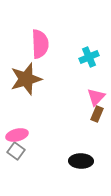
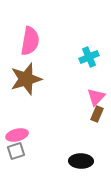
pink semicircle: moved 10 px left, 3 px up; rotated 12 degrees clockwise
gray square: rotated 36 degrees clockwise
